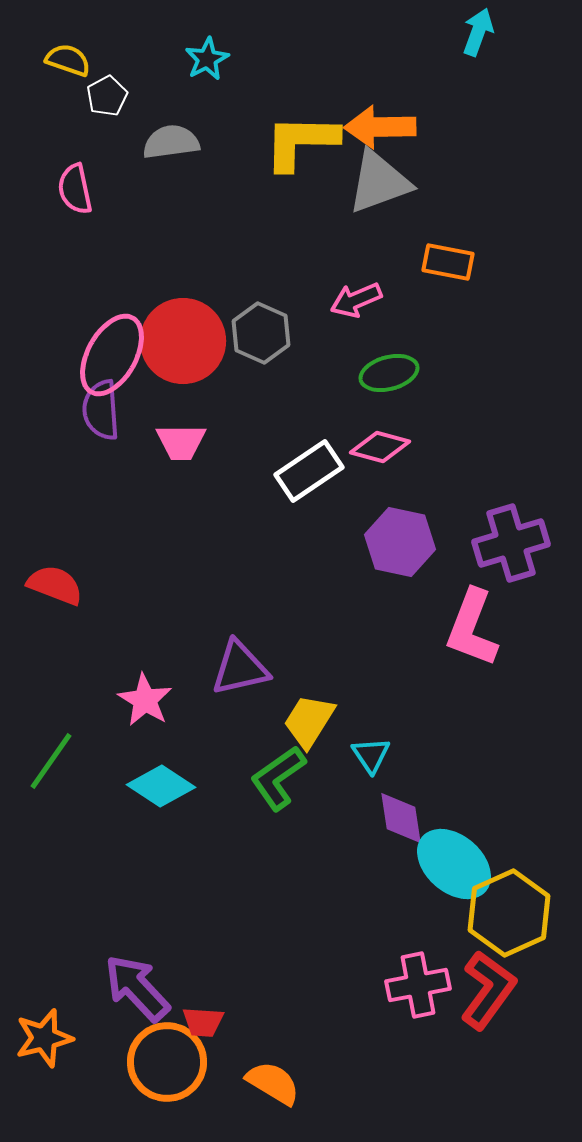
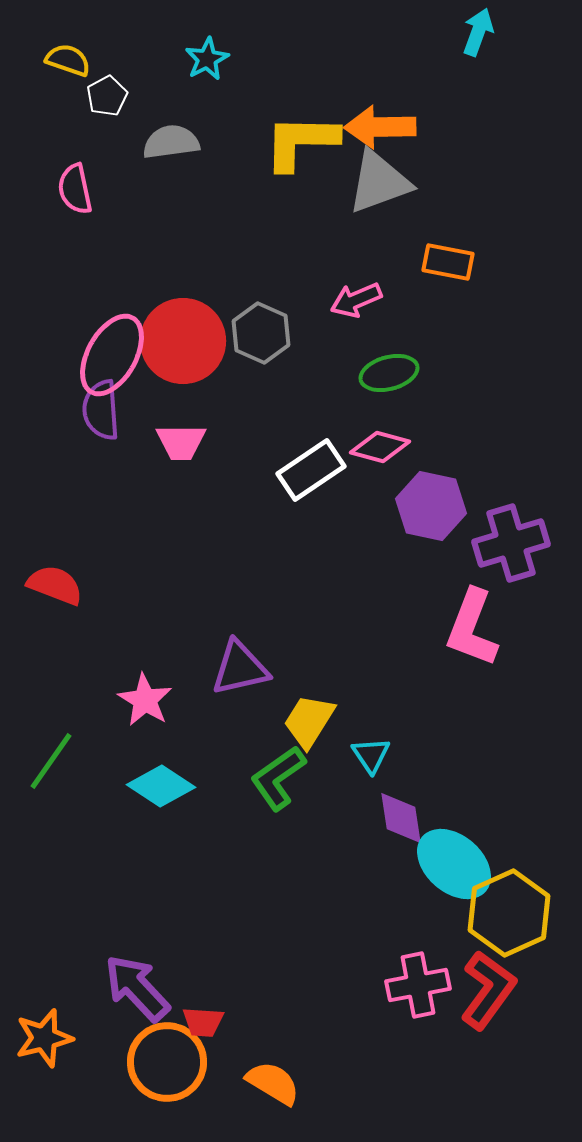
white rectangle: moved 2 px right, 1 px up
purple hexagon: moved 31 px right, 36 px up
